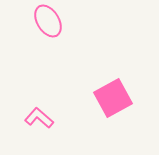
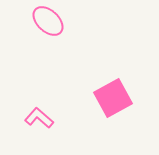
pink ellipse: rotated 16 degrees counterclockwise
